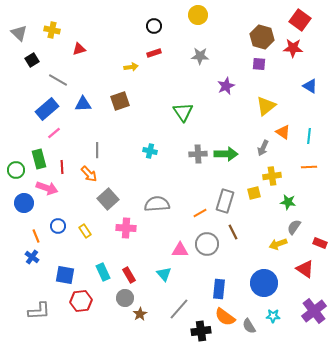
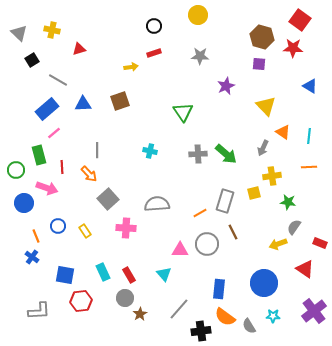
yellow triangle at (266, 106): rotated 35 degrees counterclockwise
green arrow at (226, 154): rotated 40 degrees clockwise
green rectangle at (39, 159): moved 4 px up
